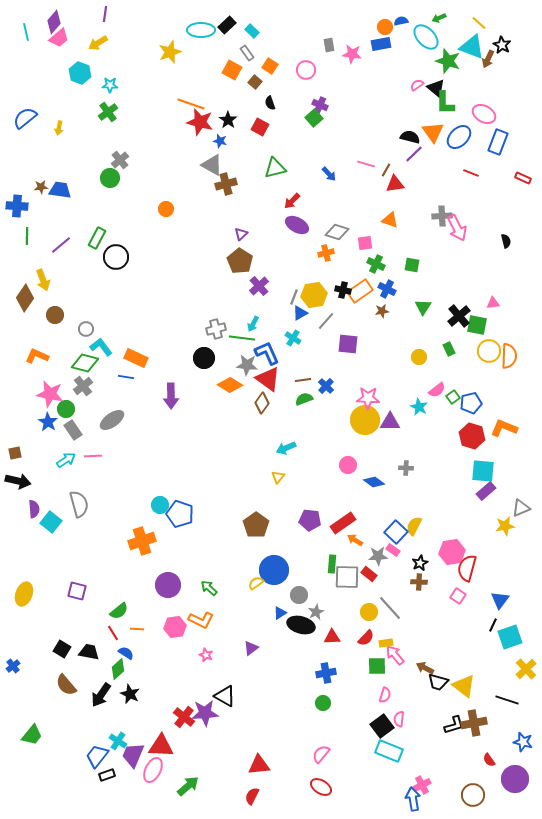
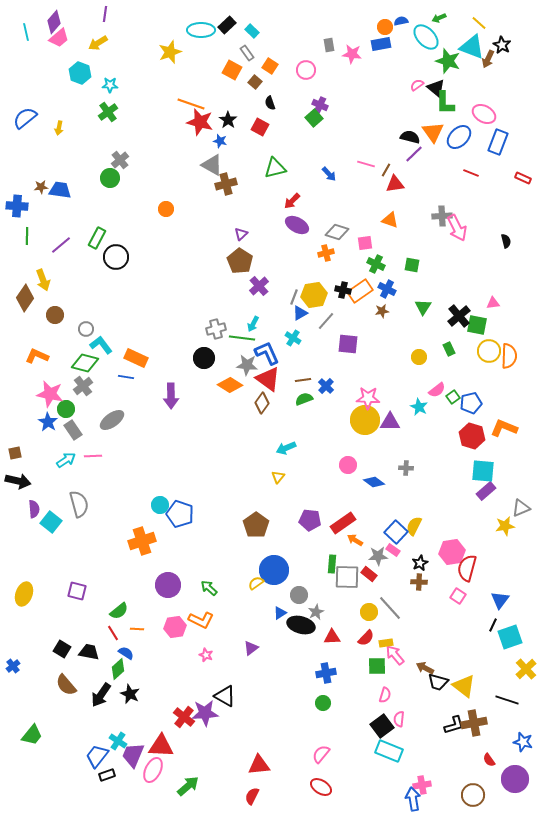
cyan L-shape at (101, 347): moved 2 px up
pink cross at (422, 785): rotated 18 degrees clockwise
